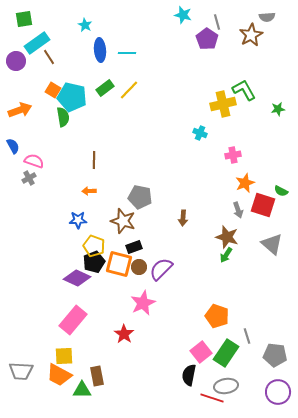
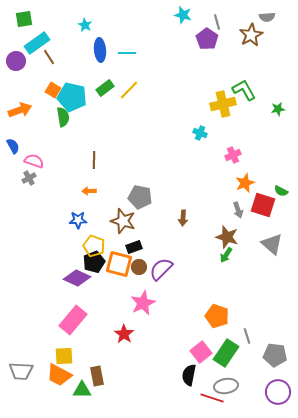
pink cross at (233, 155): rotated 14 degrees counterclockwise
